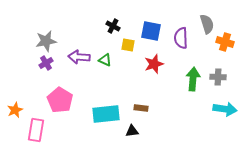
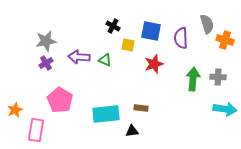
orange cross: moved 2 px up
